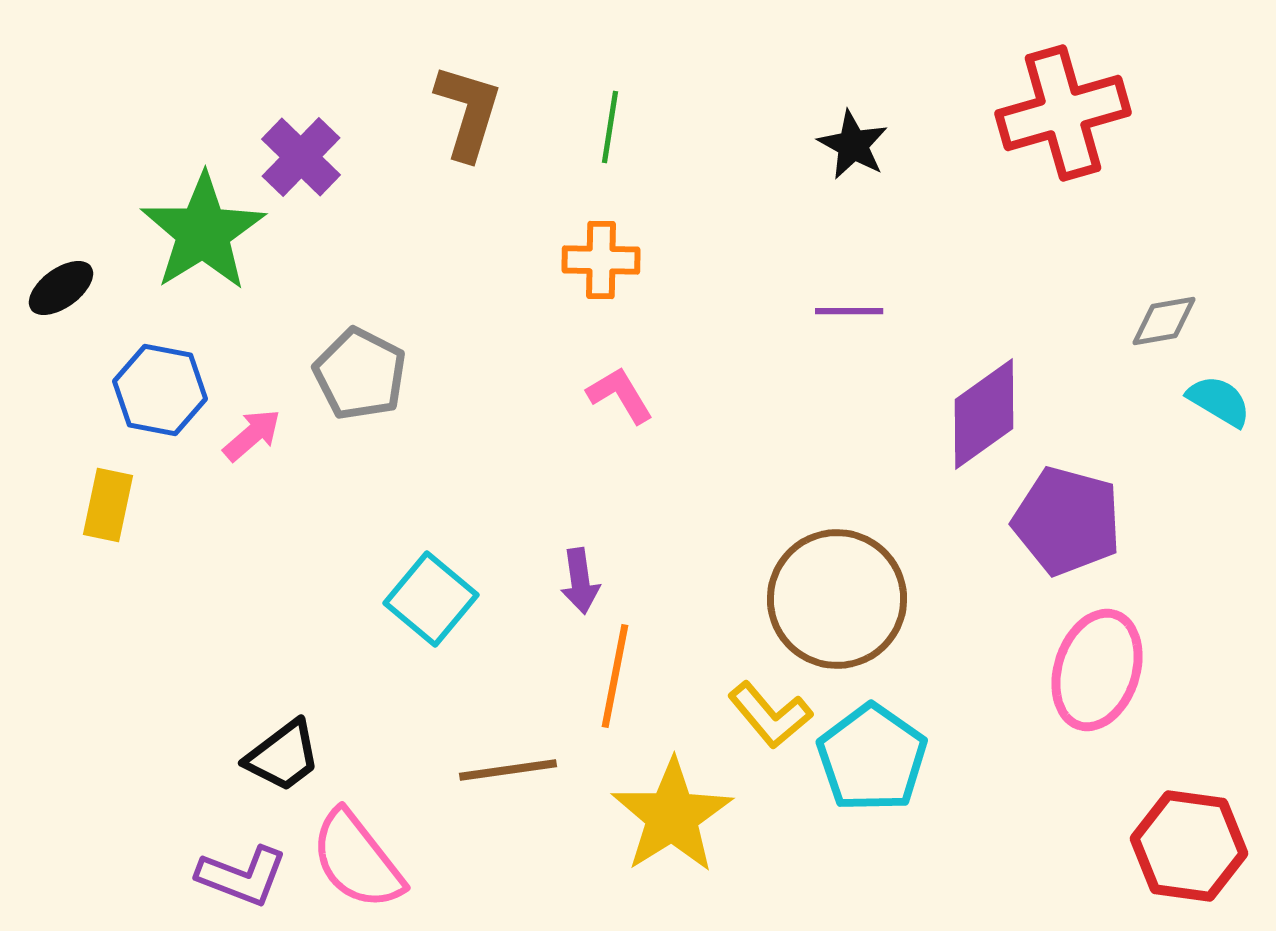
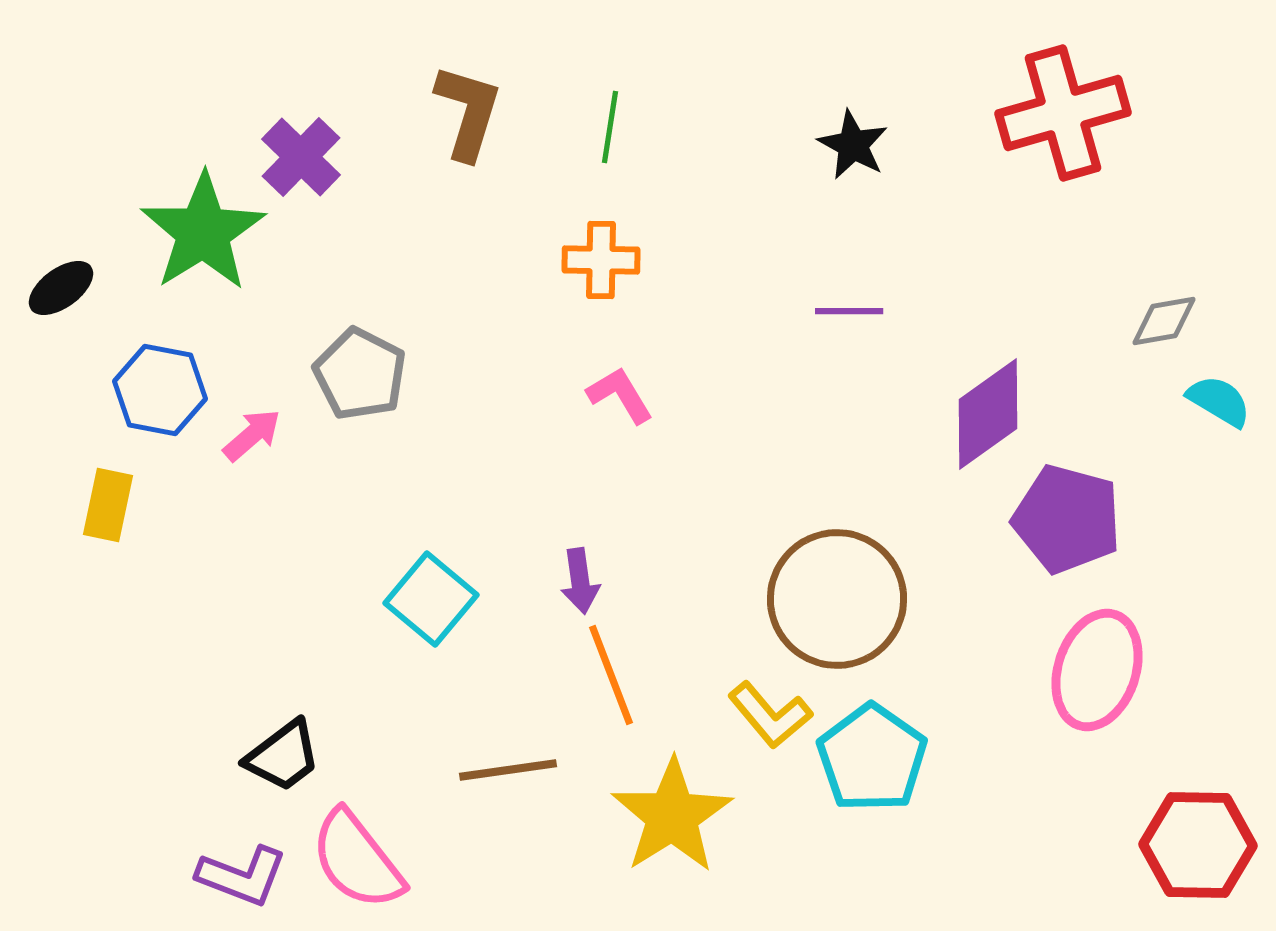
purple diamond: moved 4 px right
purple pentagon: moved 2 px up
orange line: moved 4 px left, 1 px up; rotated 32 degrees counterclockwise
red hexagon: moved 9 px right, 1 px up; rotated 7 degrees counterclockwise
